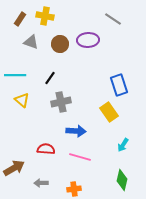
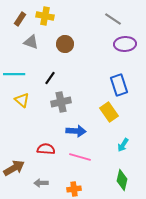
purple ellipse: moved 37 px right, 4 px down
brown circle: moved 5 px right
cyan line: moved 1 px left, 1 px up
